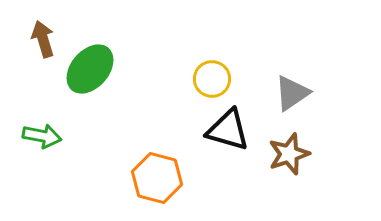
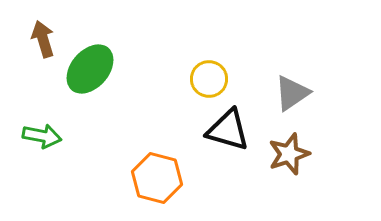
yellow circle: moved 3 px left
